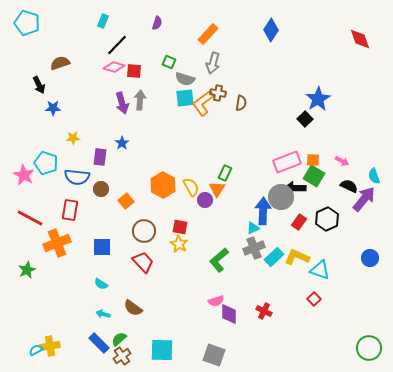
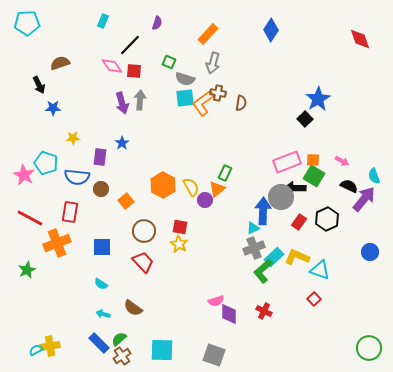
cyan pentagon at (27, 23): rotated 20 degrees counterclockwise
black line at (117, 45): moved 13 px right
pink diamond at (114, 67): moved 2 px left, 1 px up; rotated 40 degrees clockwise
orange triangle at (217, 189): rotated 18 degrees clockwise
red rectangle at (70, 210): moved 2 px down
blue circle at (370, 258): moved 6 px up
green L-shape at (219, 260): moved 44 px right, 11 px down
